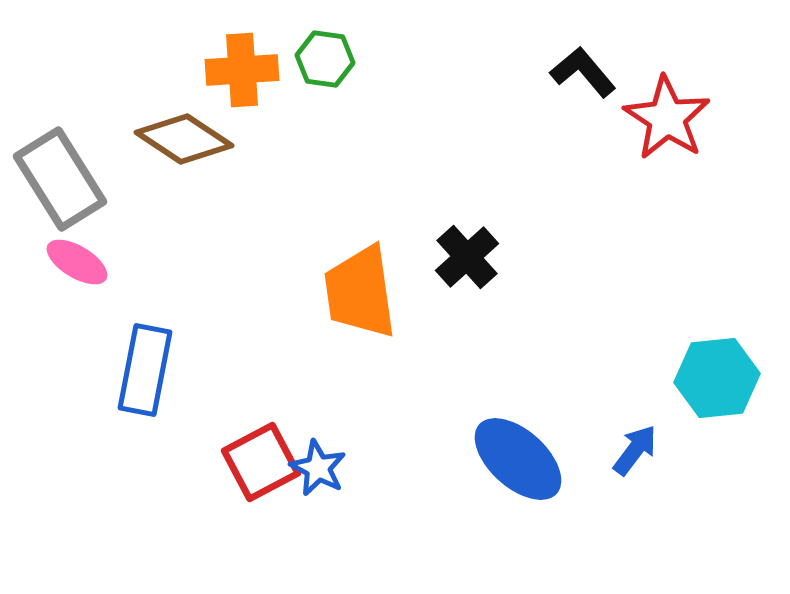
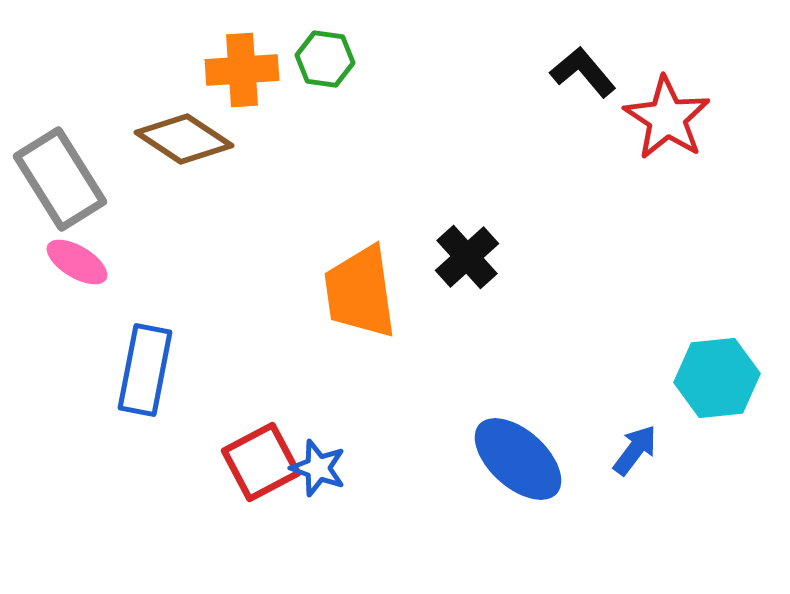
blue star: rotated 8 degrees counterclockwise
